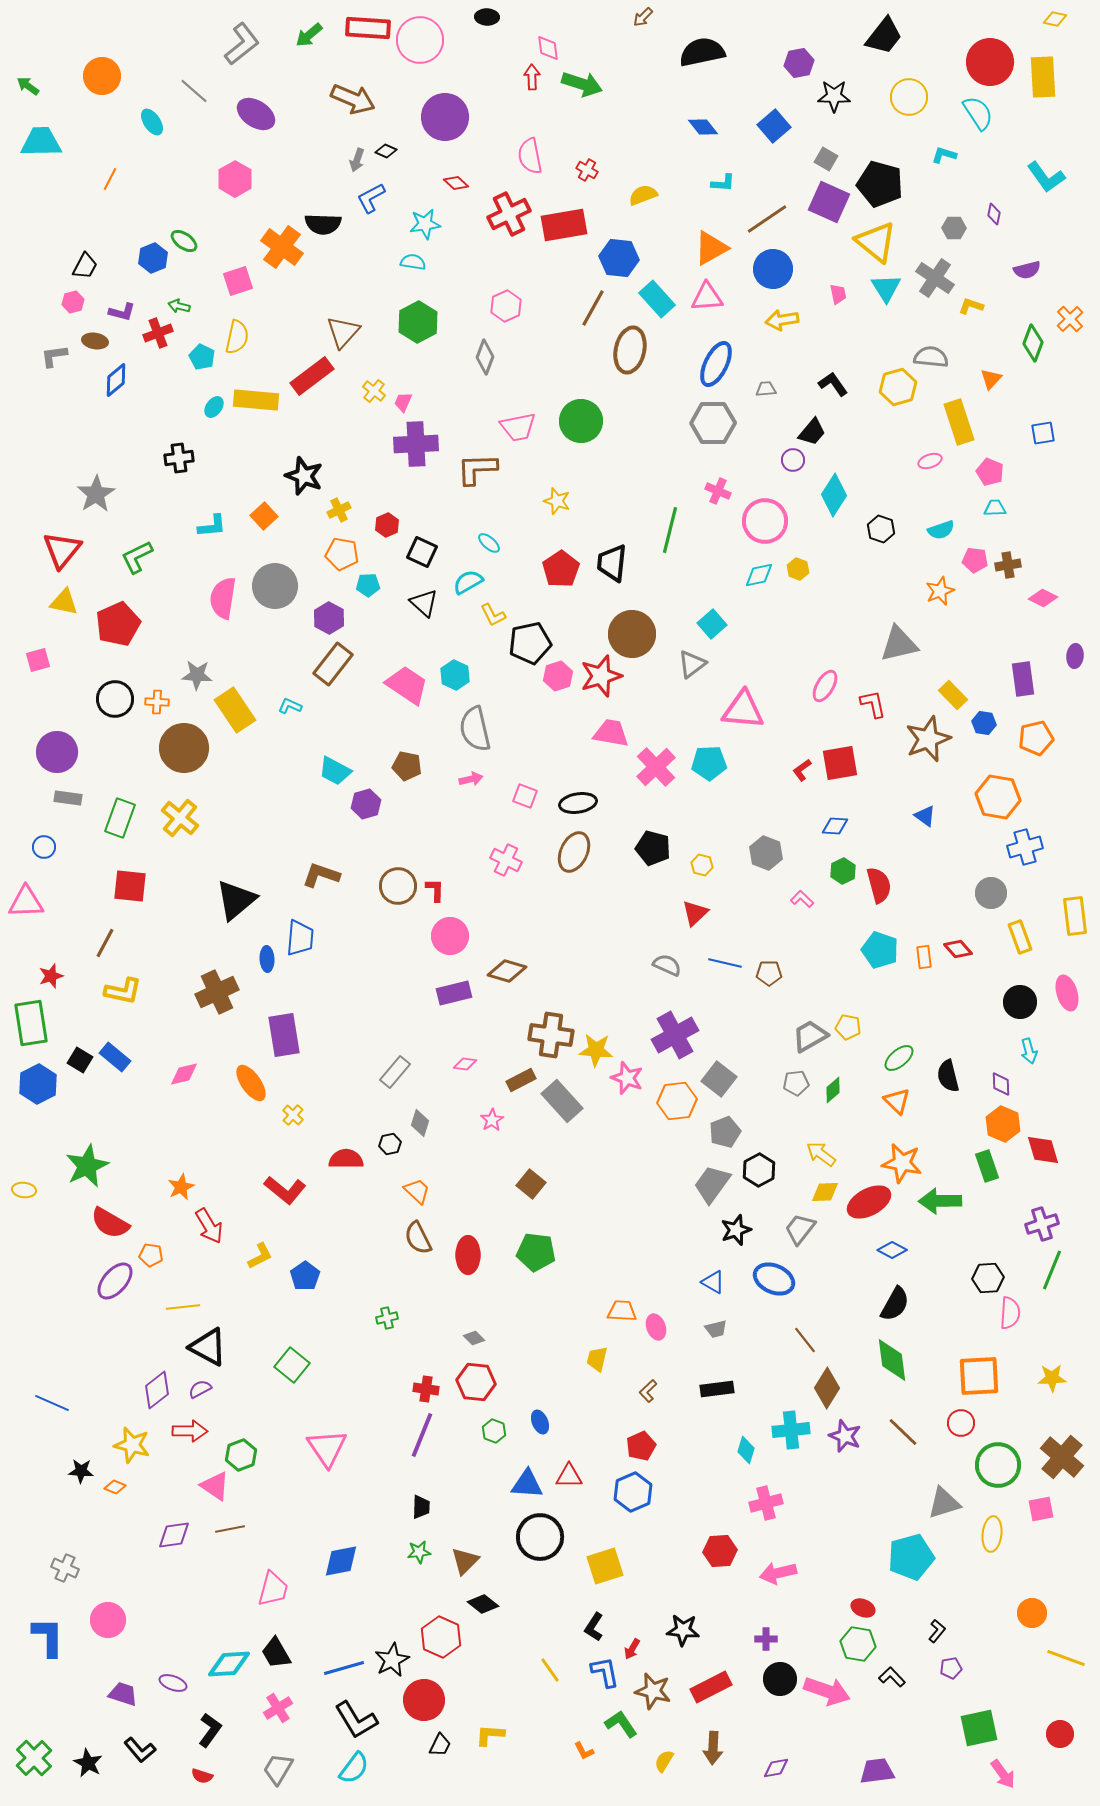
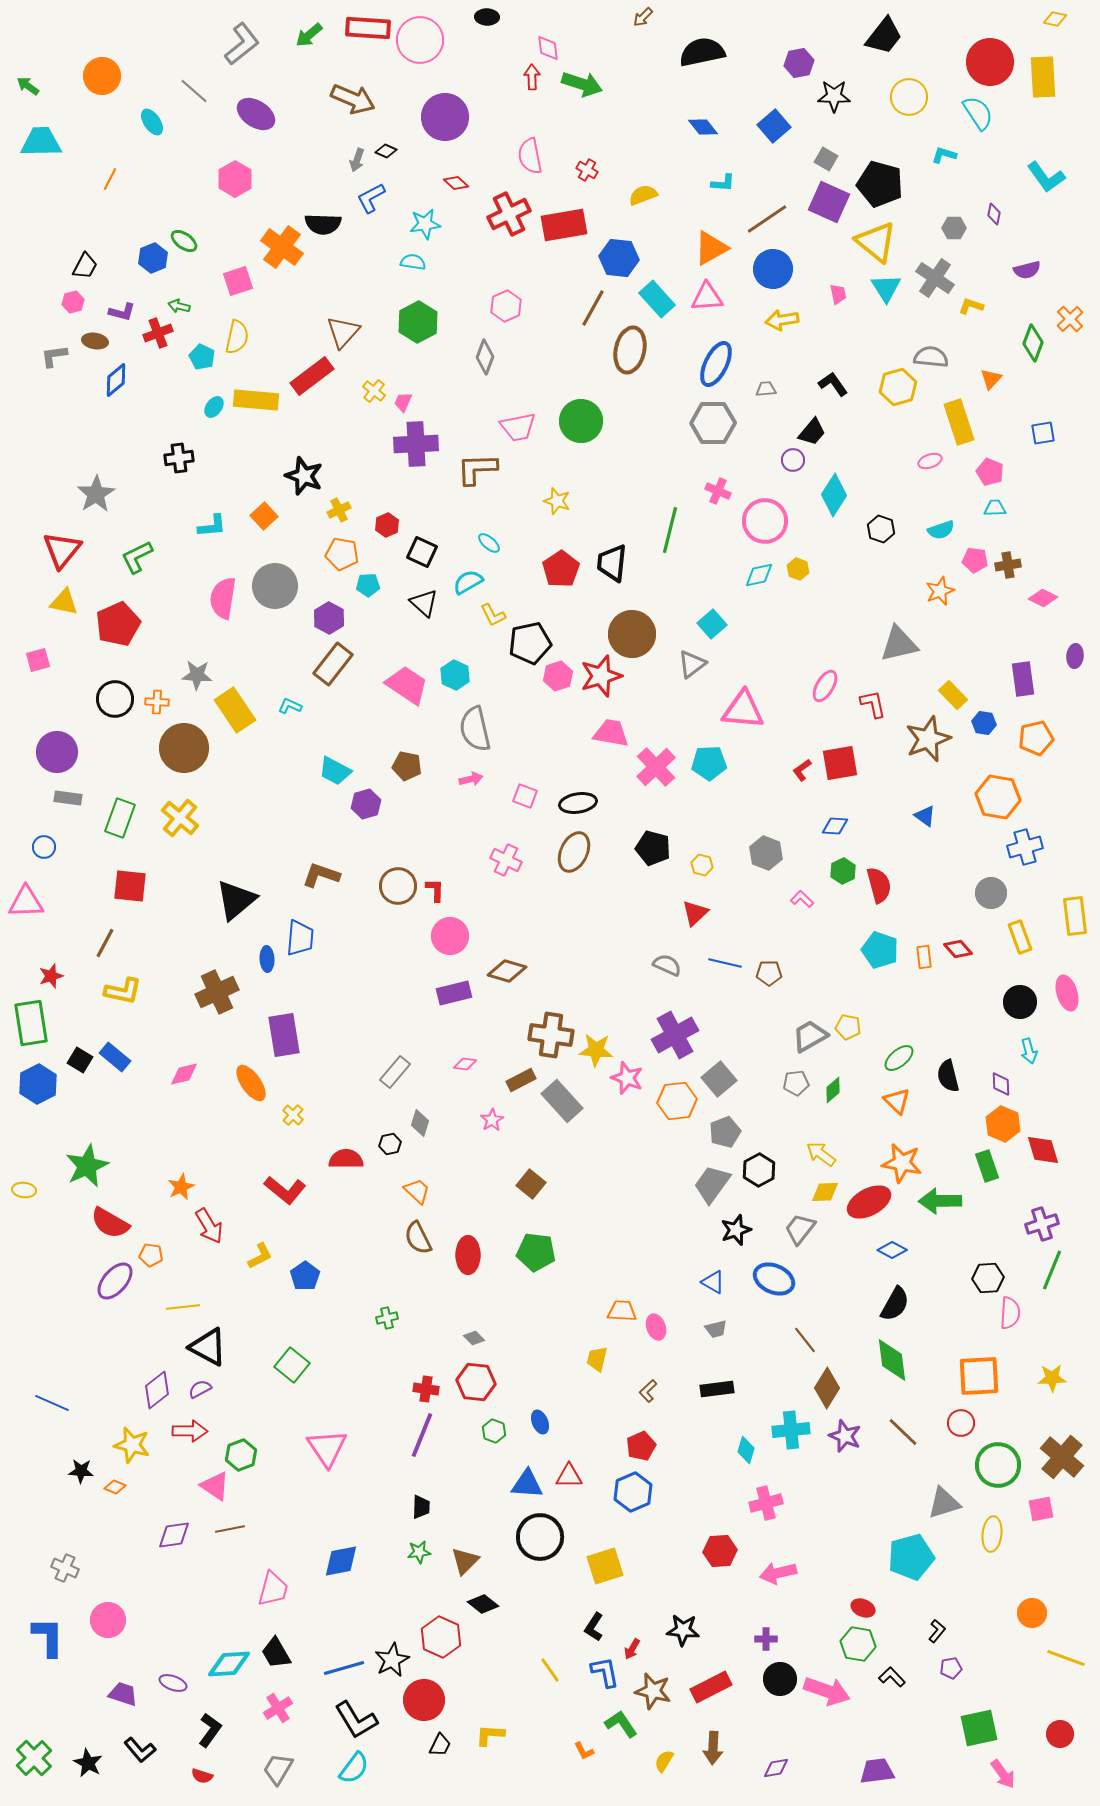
gray square at (719, 1079): rotated 12 degrees clockwise
